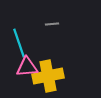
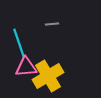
pink triangle: moved 1 px left
yellow cross: rotated 20 degrees counterclockwise
